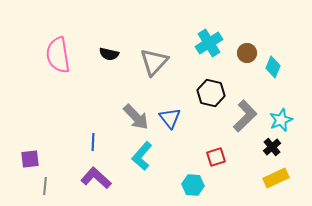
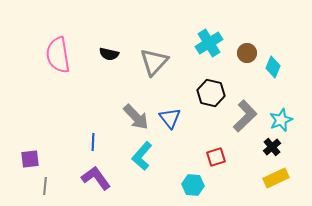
purple L-shape: rotated 12 degrees clockwise
